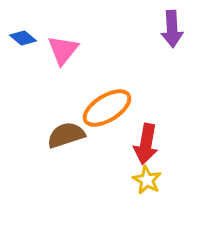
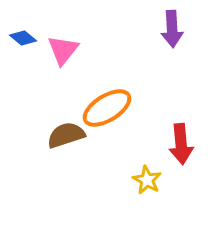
red arrow: moved 35 px right; rotated 15 degrees counterclockwise
